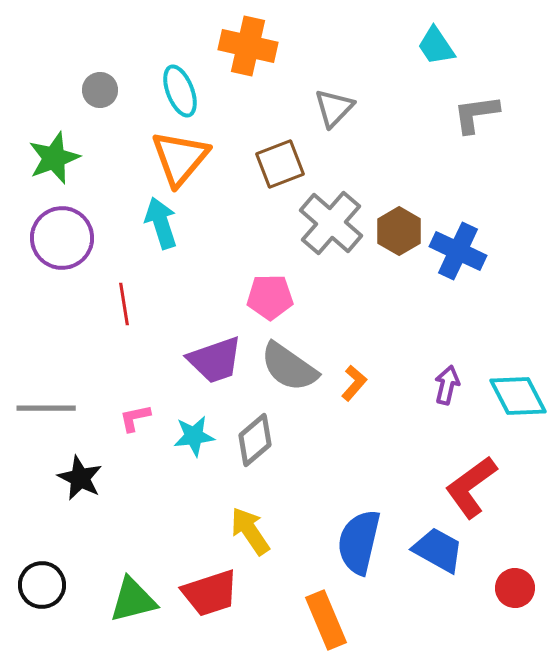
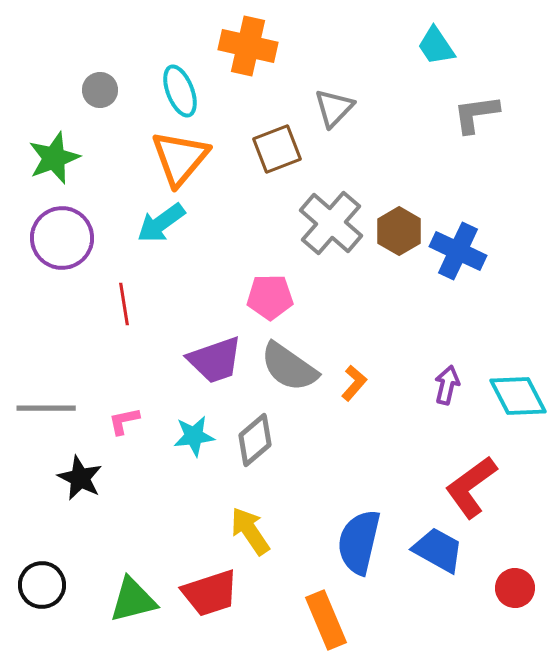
brown square: moved 3 px left, 15 px up
cyan arrow: rotated 108 degrees counterclockwise
pink L-shape: moved 11 px left, 3 px down
